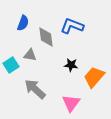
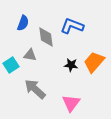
orange trapezoid: moved 15 px up
